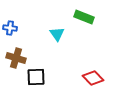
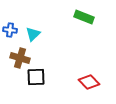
blue cross: moved 2 px down
cyan triangle: moved 24 px left; rotated 21 degrees clockwise
brown cross: moved 4 px right
red diamond: moved 4 px left, 4 px down
